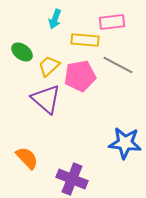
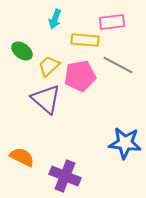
green ellipse: moved 1 px up
orange semicircle: moved 5 px left, 1 px up; rotated 20 degrees counterclockwise
purple cross: moved 7 px left, 3 px up
